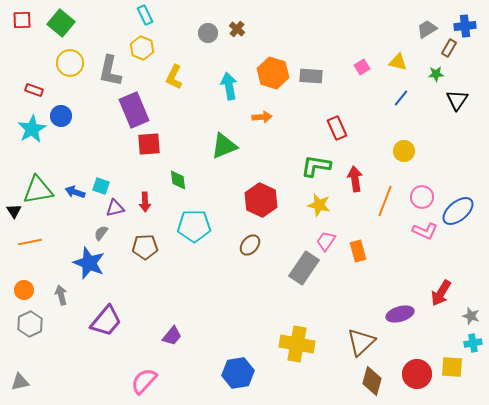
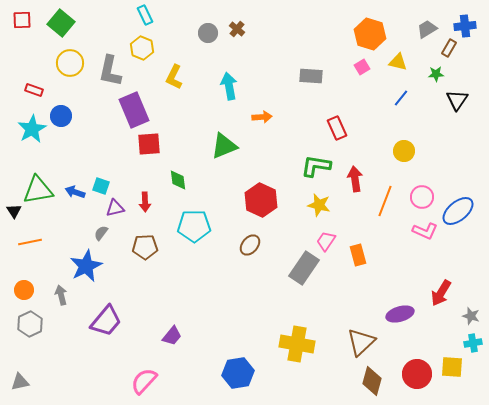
orange hexagon at (273, 73): moved 97 px right, 39 px up
orange rectangle at (358, 251): moved 4 px down
blue star at (89, 263): moved 3 px left, 3 px down; rotated 24 degrees clockwise
